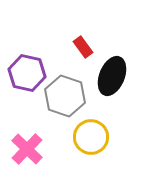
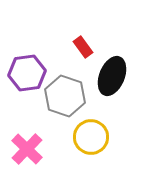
purple hexagon: rotated 21 degrees counterclockwise
